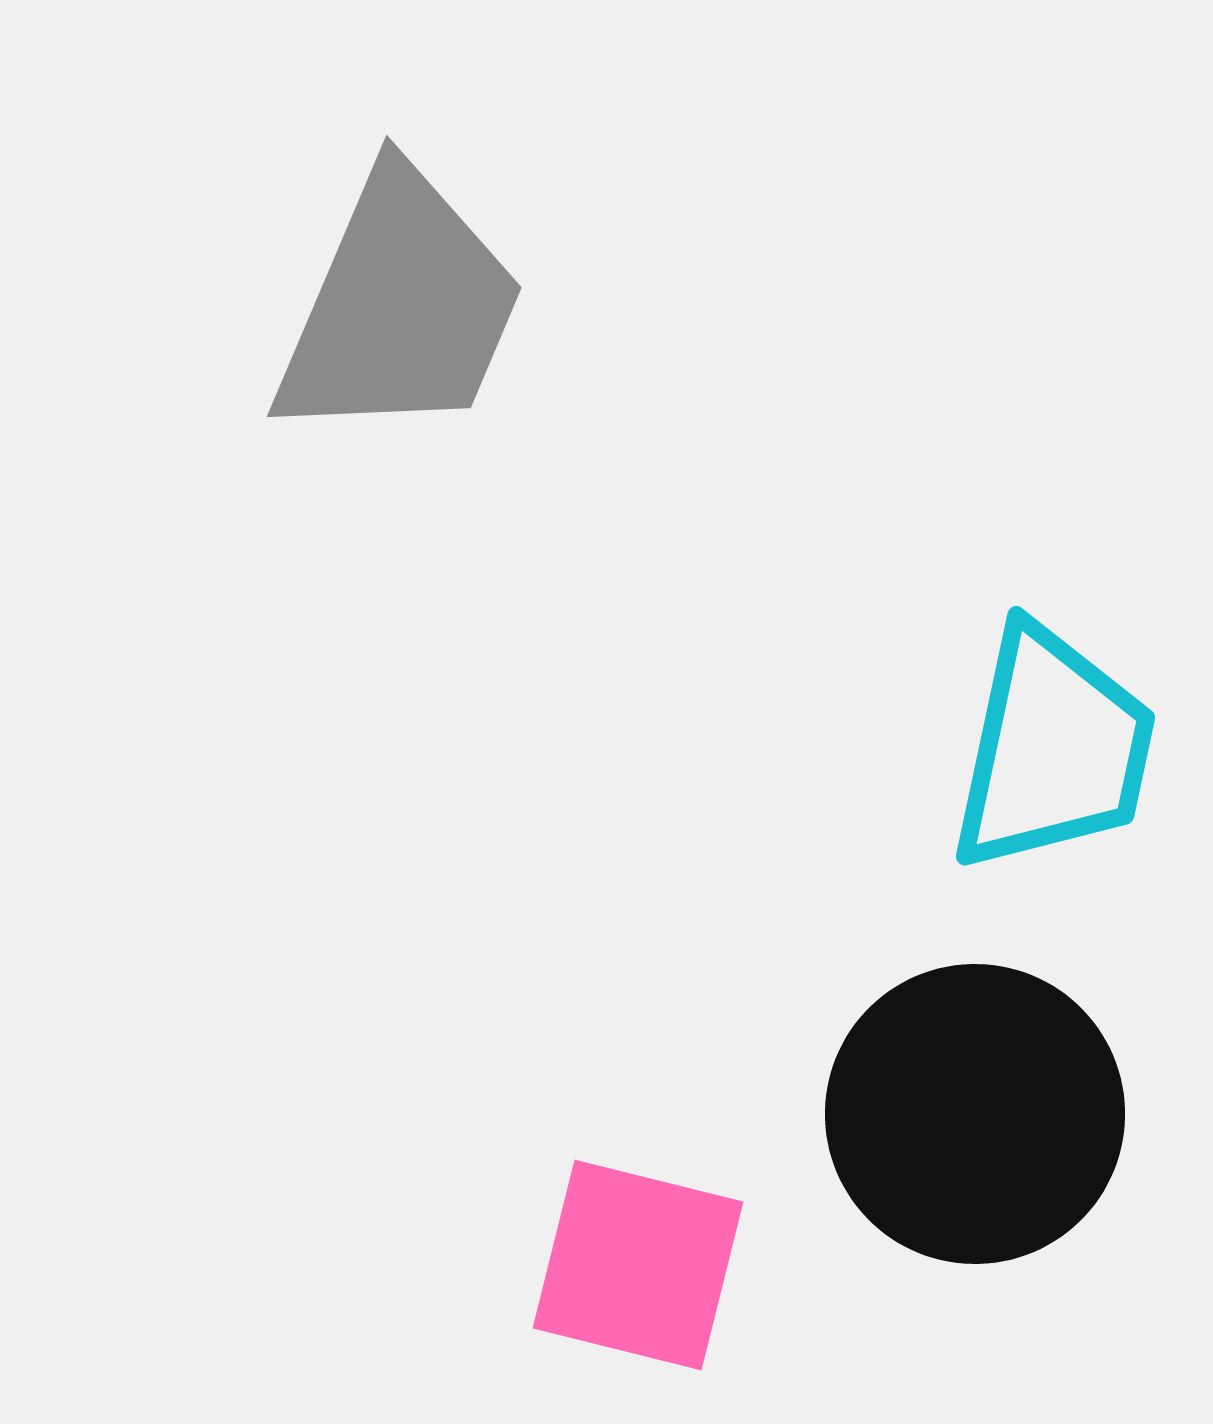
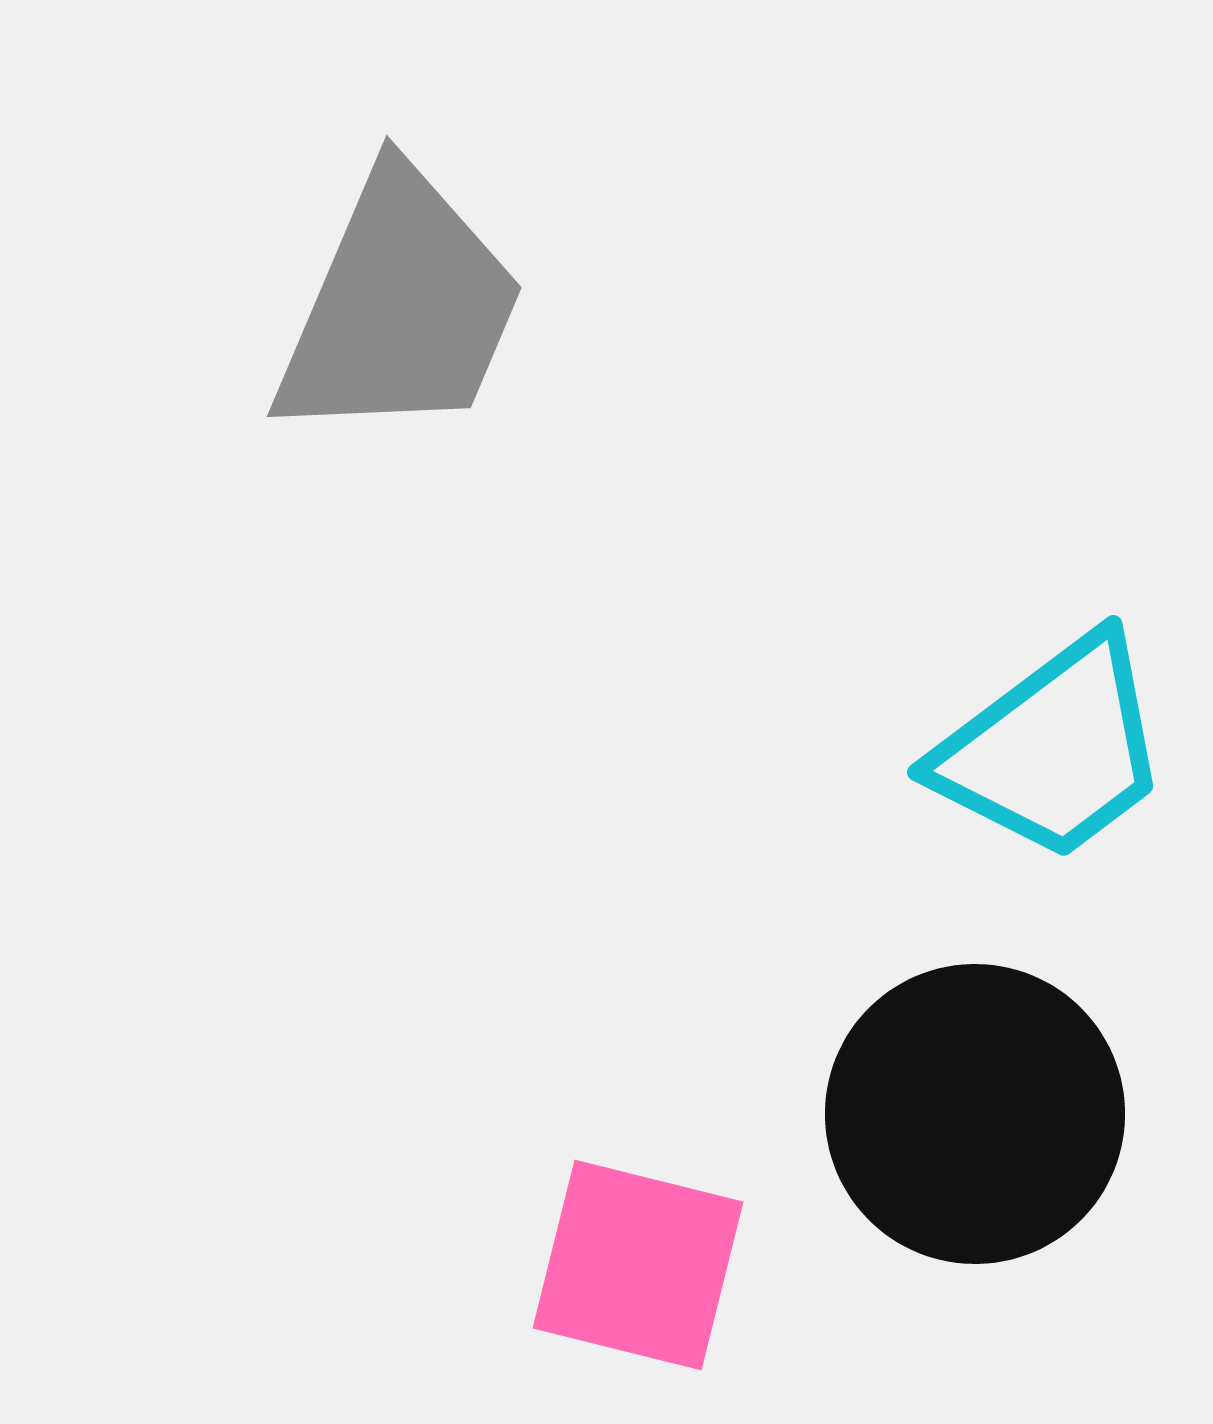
cyan trapezoid: rotated 41 degrees clockwise
